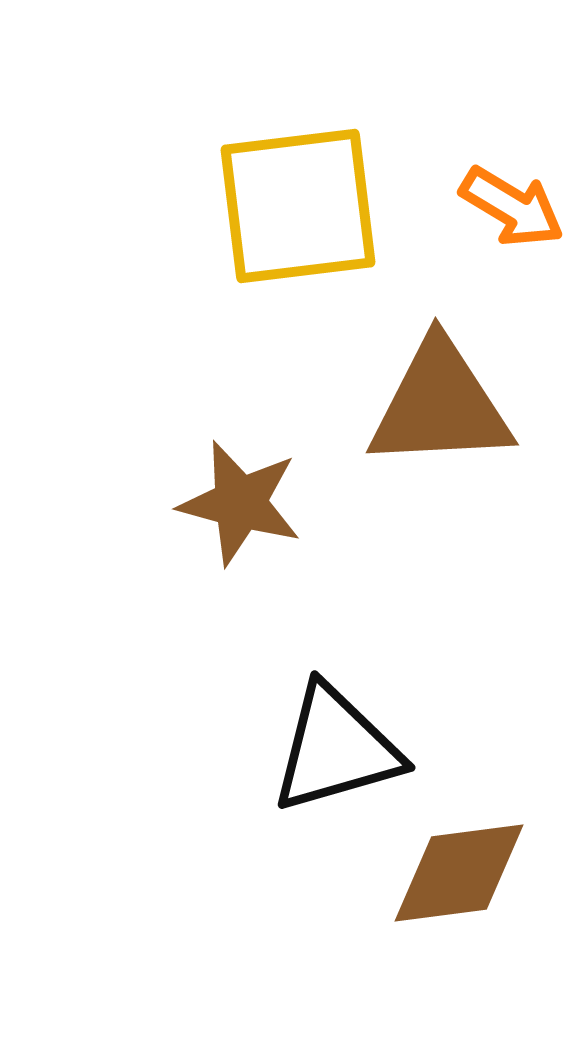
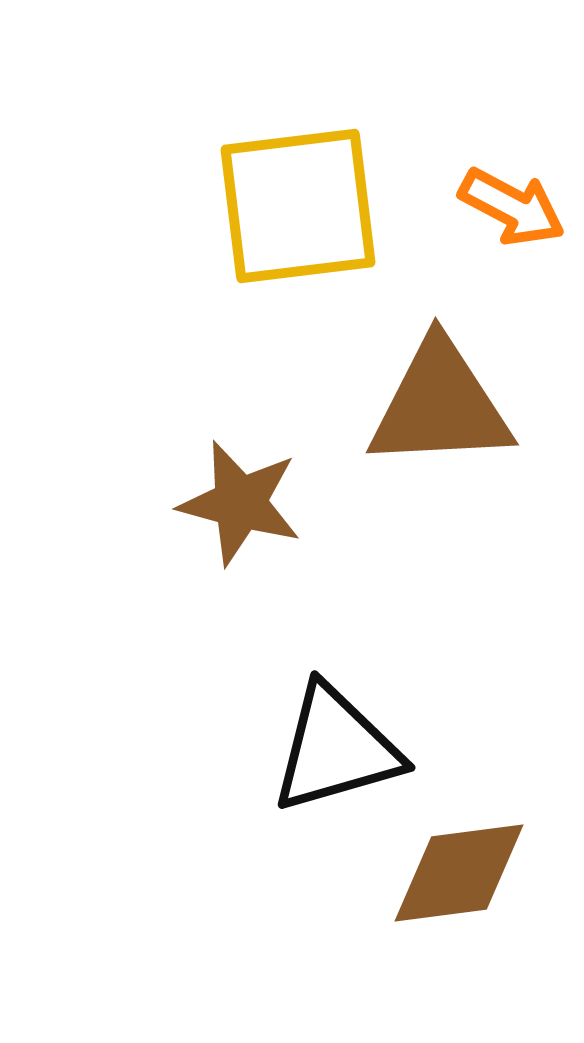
orange arrow: rotated 3 degrees counterclockwise
